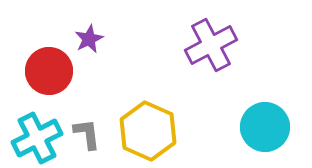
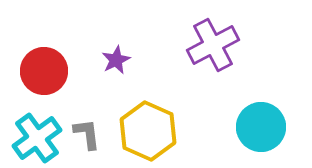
purple star: moved 27 px right, 21 px down
purple cross: moved 2 px right
red circle: moved 5 px left
cyan circle: moved 4 px left
cyan cross: rotated 9 degrees counterclockwise
